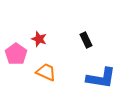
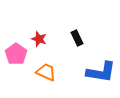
black rectangle: moved 9 px left, 2 px up
blue L-shape: moved 6 px up
